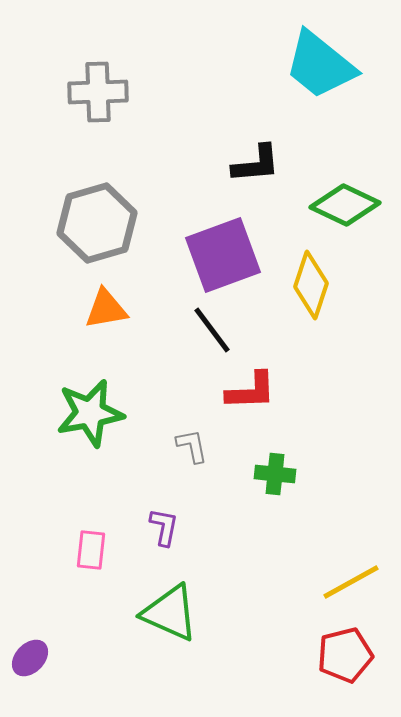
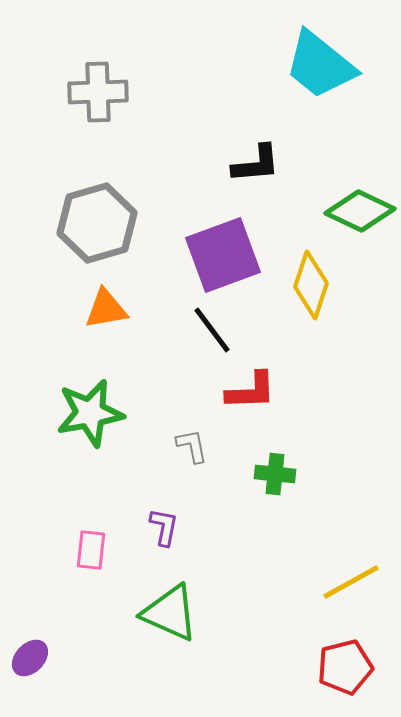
green diamond: moved 15 px right, 6 px down
red pentagon: moved 12 px down
